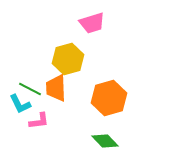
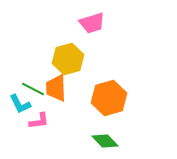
green line: moved 3 px right
